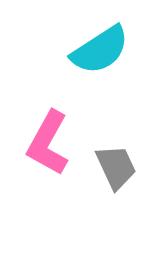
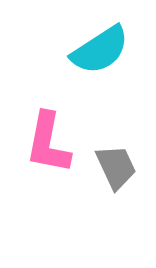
pink L-shape: rotated 18 degrees counterclockwise
